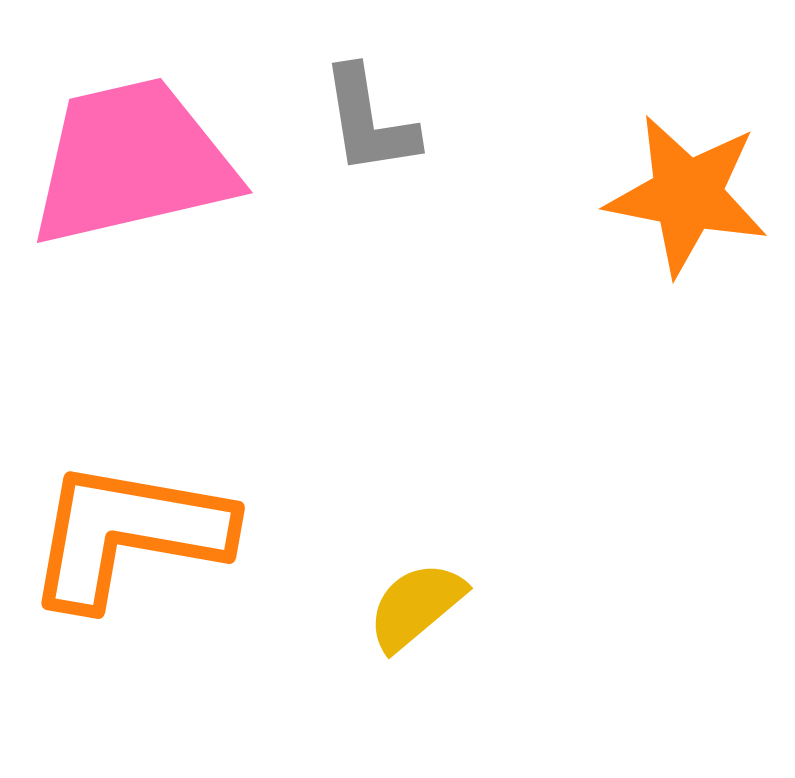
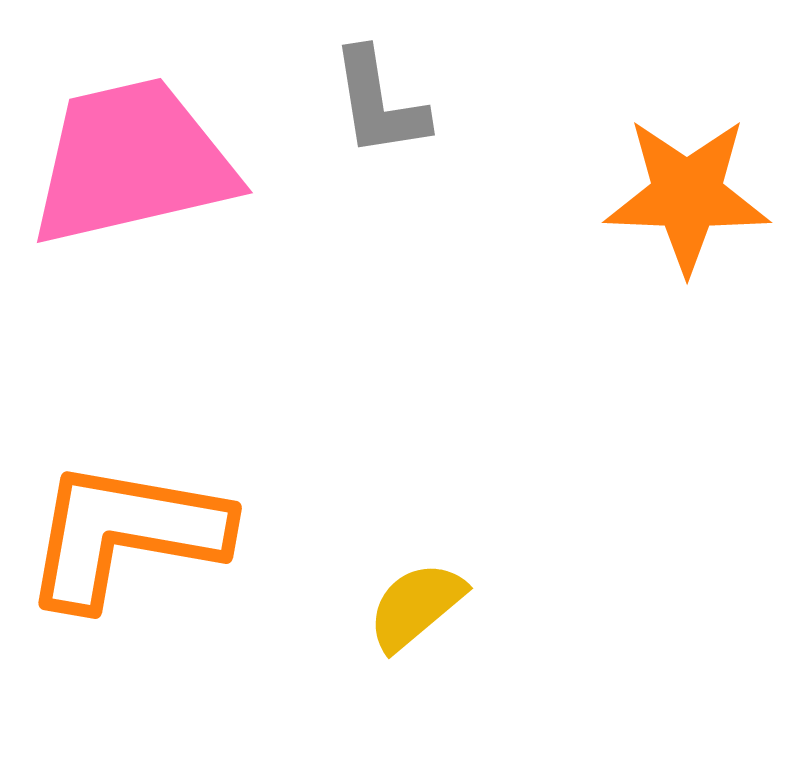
gray L-shape: moved 10 px right, 18 px up
orange star: rotated 9 degrees counterclockwise
orange L-shape: moved 3 px left
